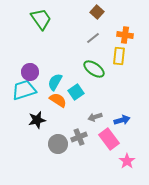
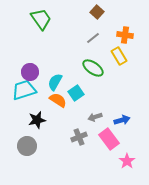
yellow rectangle: rotated 36 degrees counterclockwise
green ellipse: moved 1 px left, 1 px up
cyan square: moved 1 px down
gray circle: moved 31 px left, 2 px down
